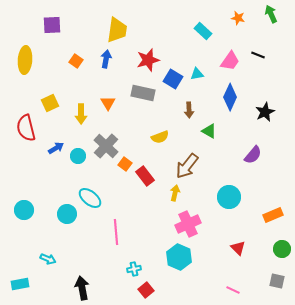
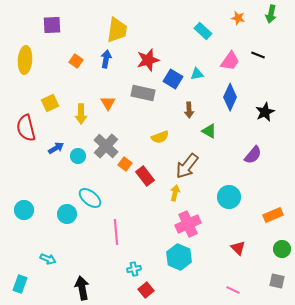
green arrow at (271, 14): rotated 144 degrees counterclockwise
cyan rectangle at (20, 284): rotated 60 degrees counterclockwise
